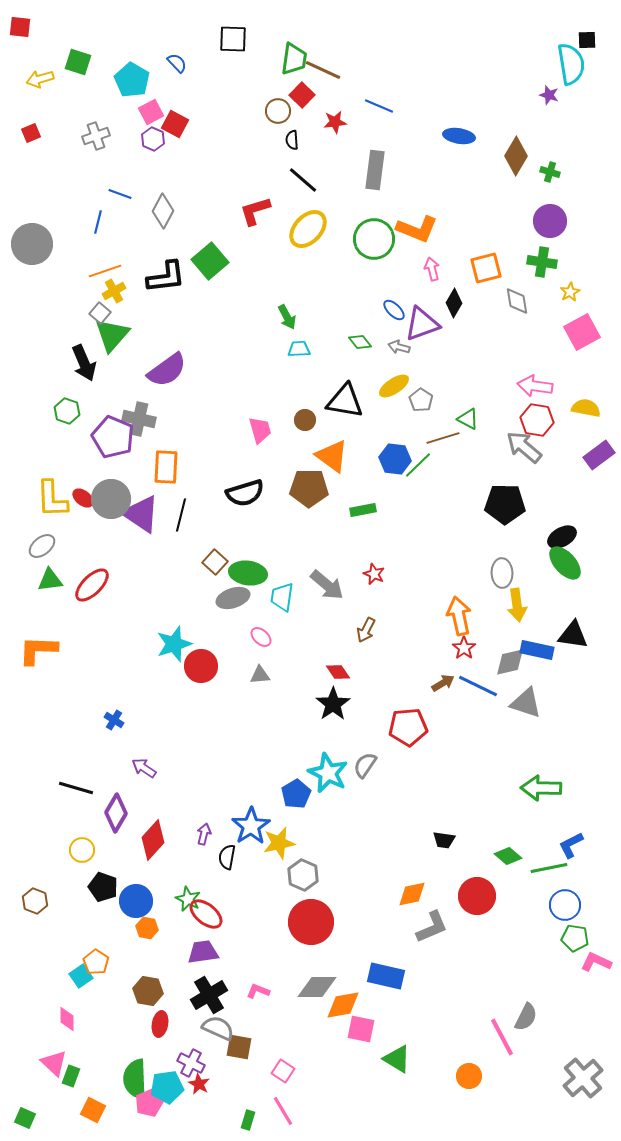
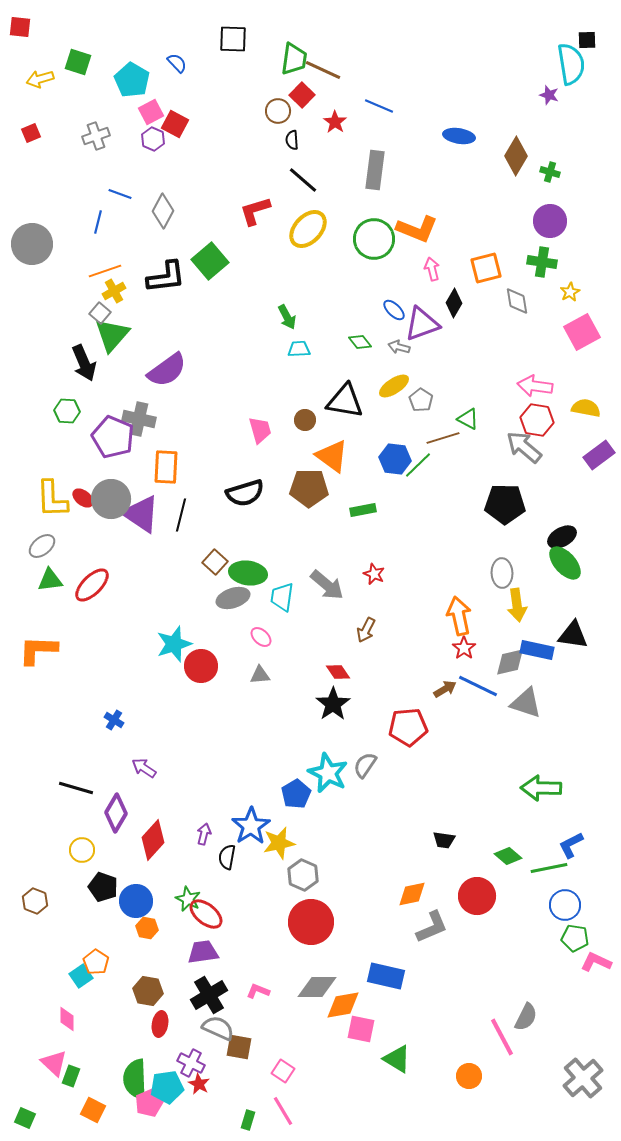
red star at (335, 122): rotated 30 degrees counterclockwise
green hexagon at (67, 411): rotated 15 degrees counterclockwise
brown arrow at (443, 683): moved 2 px right, 6 px down
